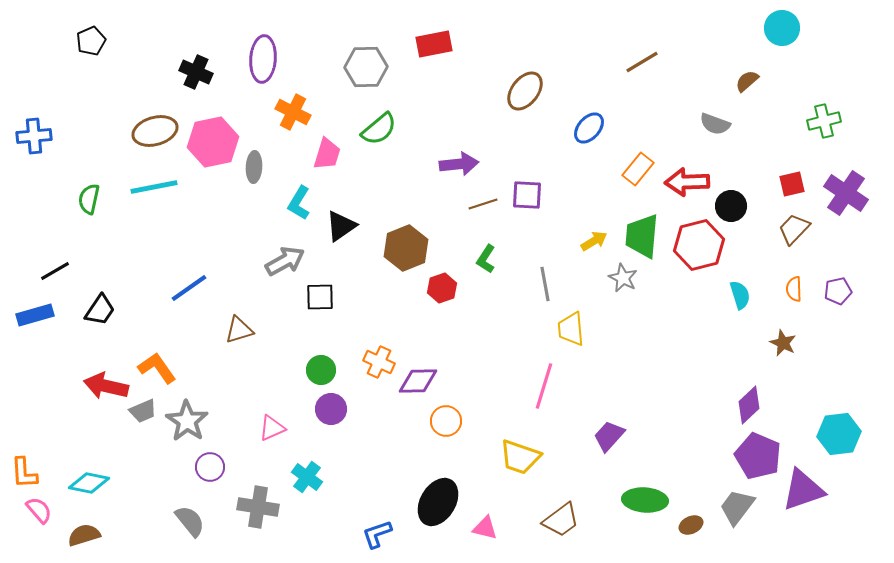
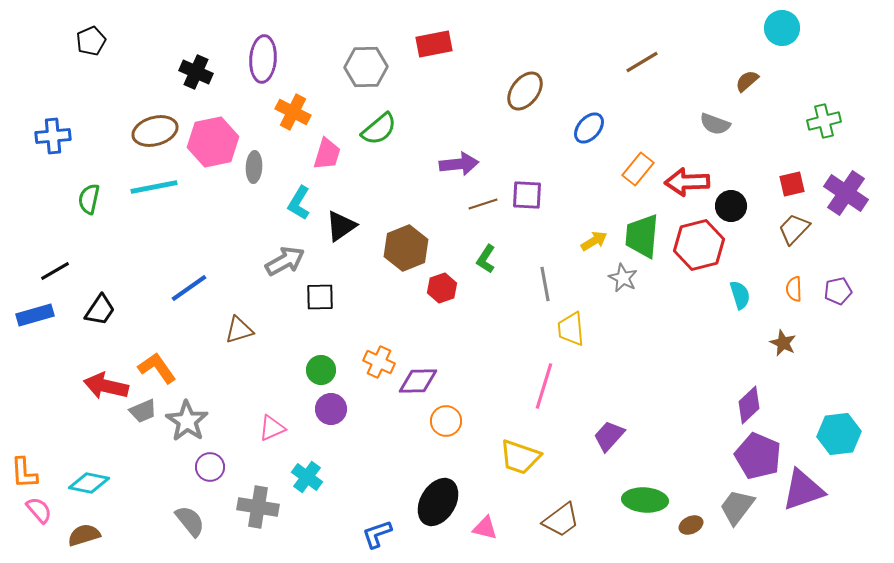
blue cross at (34, 136): moved 19 px right
